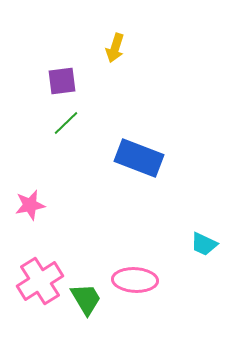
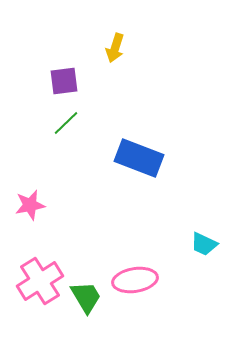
purple square: moved 2 px right
pink ellipse: rotated 12 degrees counterclockwise
green trapezoid: moved 2 px up
